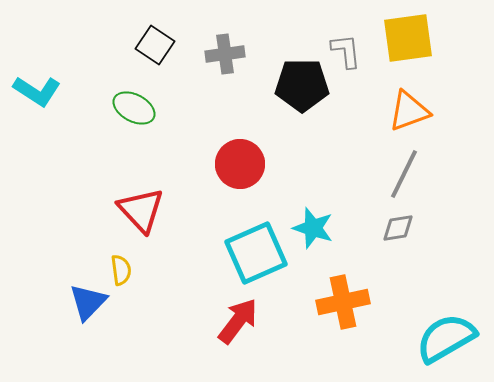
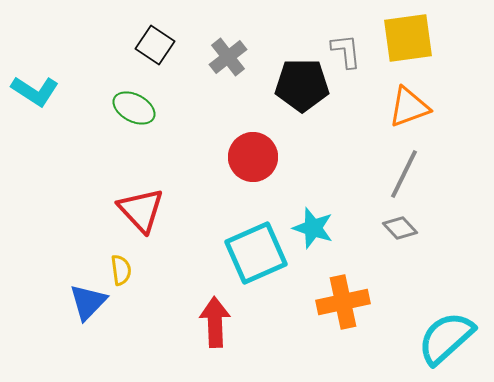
gray cross: moved 3 px right, 3 px down; rotated 30 degrees counterclockwise
cyan L-shape: moved 2 px left
orange triangle: moved 4 px up
red circle: moved 13 px right, 7 px up
gray diamond: moved 2 px right; rotated 56 degrees clockwise
red arrow: moved 23 px left, 1 px down; rotated 39 degrees counterclockwise
cyan semicircle: rotated 12 degrees counterclockwise
